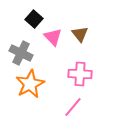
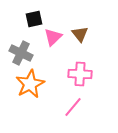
black square: rotated 36 degrees clockwise
pink triangle: rotated 30 degrees clockwise
